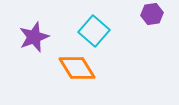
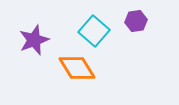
purple hexagon: moved 16 px left, 7 px down
purple star: moved 3 px down
